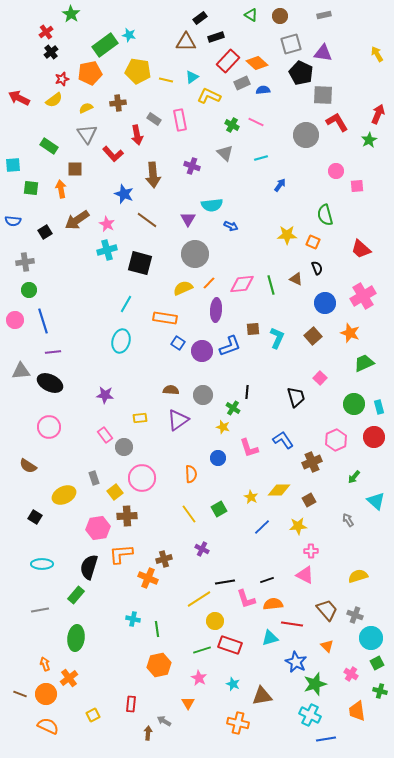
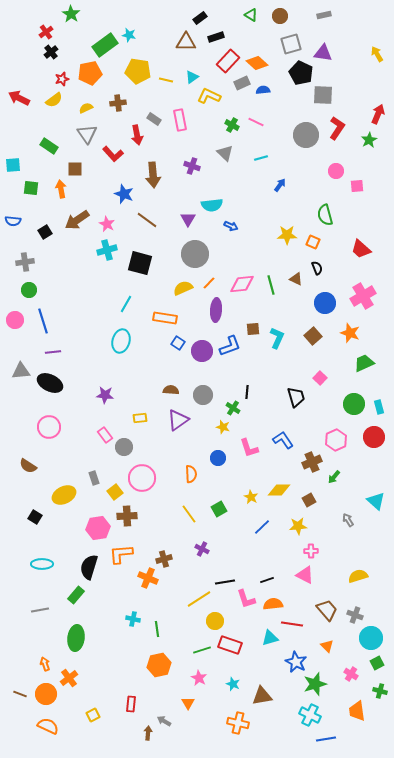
red L-shape at (337, 122): moved 6 px down; rotated 65 degrees clockwise
green arrow at (354, 477): moved 20 px left
